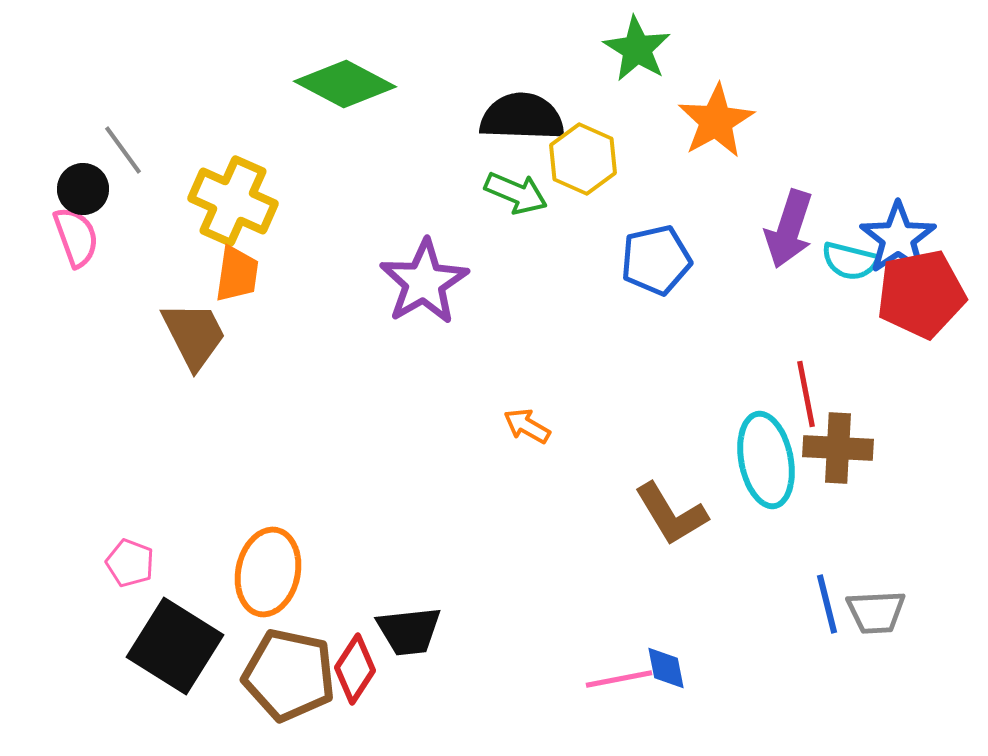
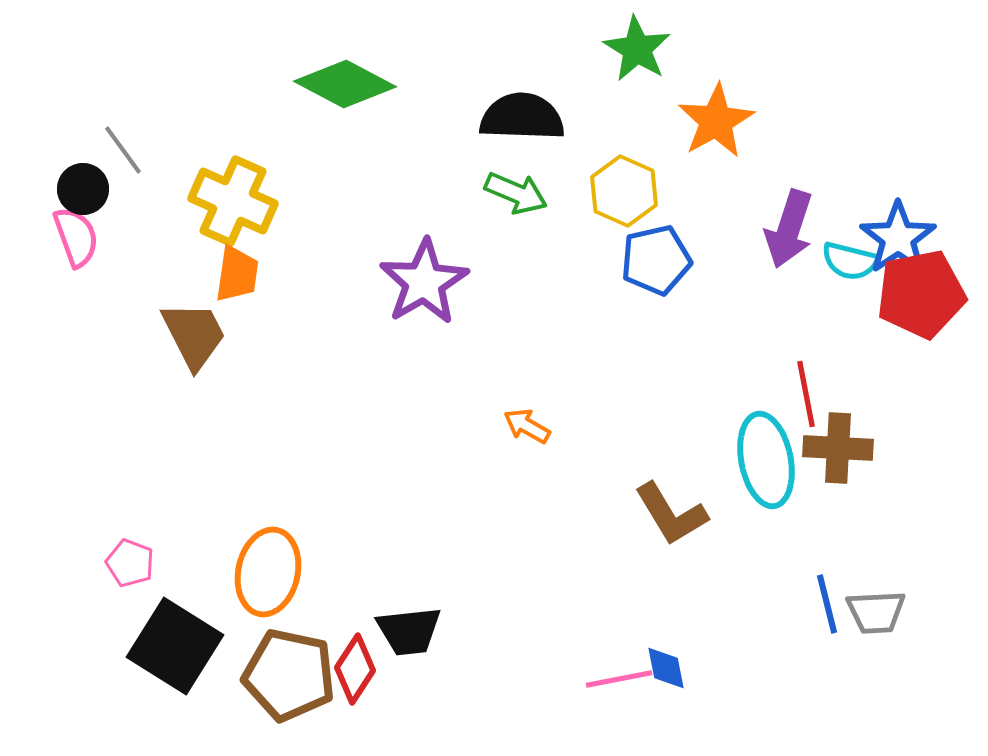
yellow hexagon: moved 41 px right, 32 px down
